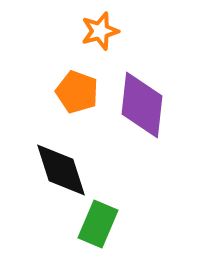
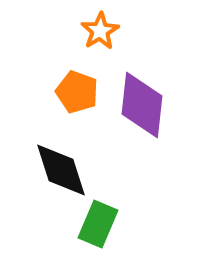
orange star: rotated 15 degrees counterclockwise
